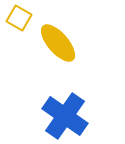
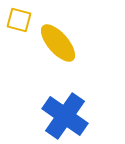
yellow square: moved 2 px down; rotated 15 degrees counterclockwise
